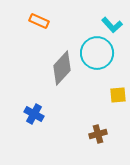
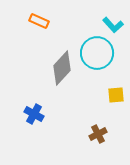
cyan L-shape: moved 1 px right
yellow square: moved 2 px left
brown cross: rotated 12 degrees counterclockwise
